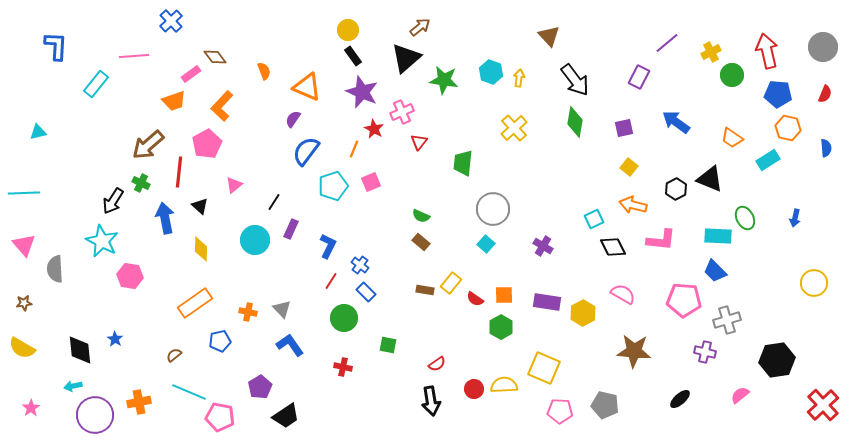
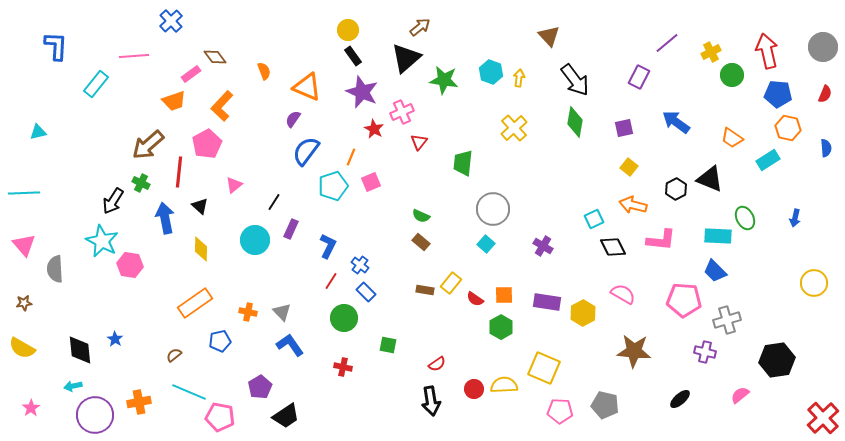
orange line at (354, 149): moved 3 px left, 8 px down
pink hexagon at (130, 276): moved 11 px up
gray triangle at (282, 309): moved 3 px down
red cross at (823, 405): moved 13 px down
